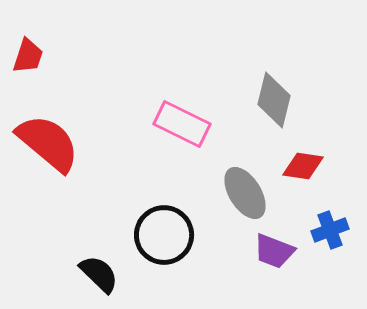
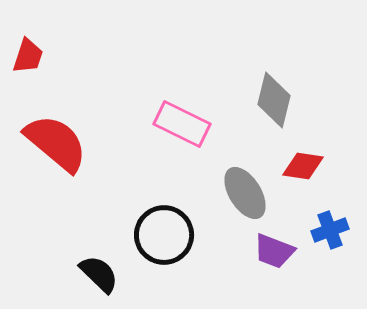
red semicircle: moved 8 px right
